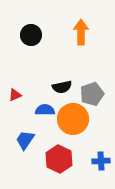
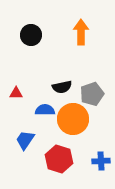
red triangle: moved 1 px right, 2 px up; rotated 24 degrees clockwise
red hexagon: rotated 8 degrees counterclockwise
